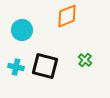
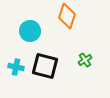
orange diamond: rotated 50 degrees counterclockwise
cyan circle: moved 8 px right, 1 px down
green cross: rotated 16 degrees clockwise
